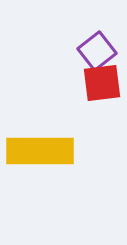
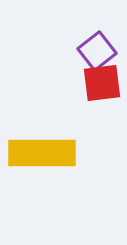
yellow rectangle: moved 2 px right, 2 px down
